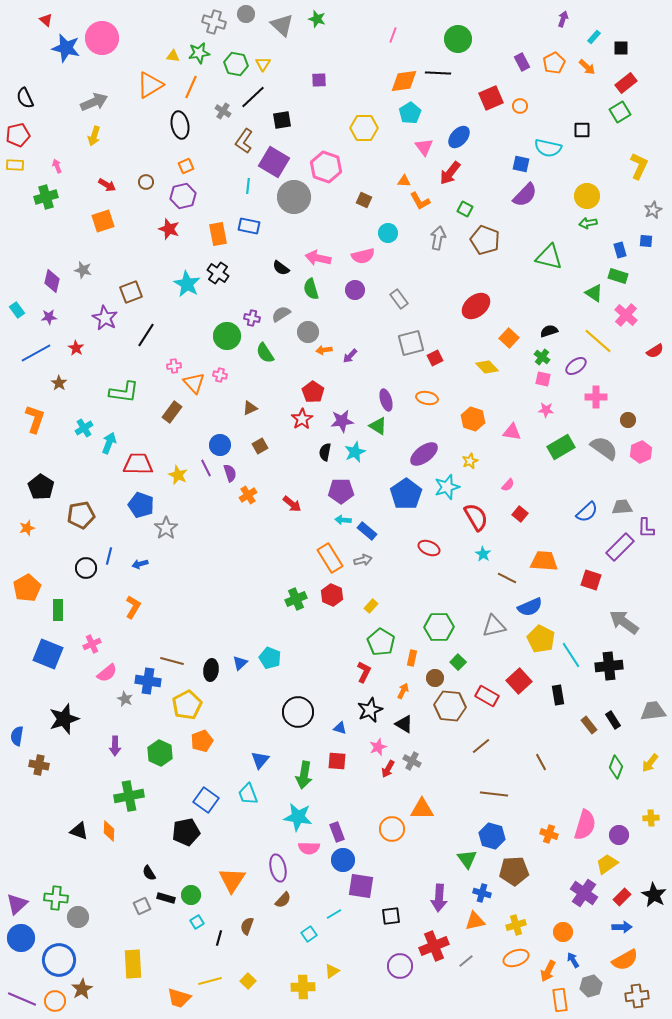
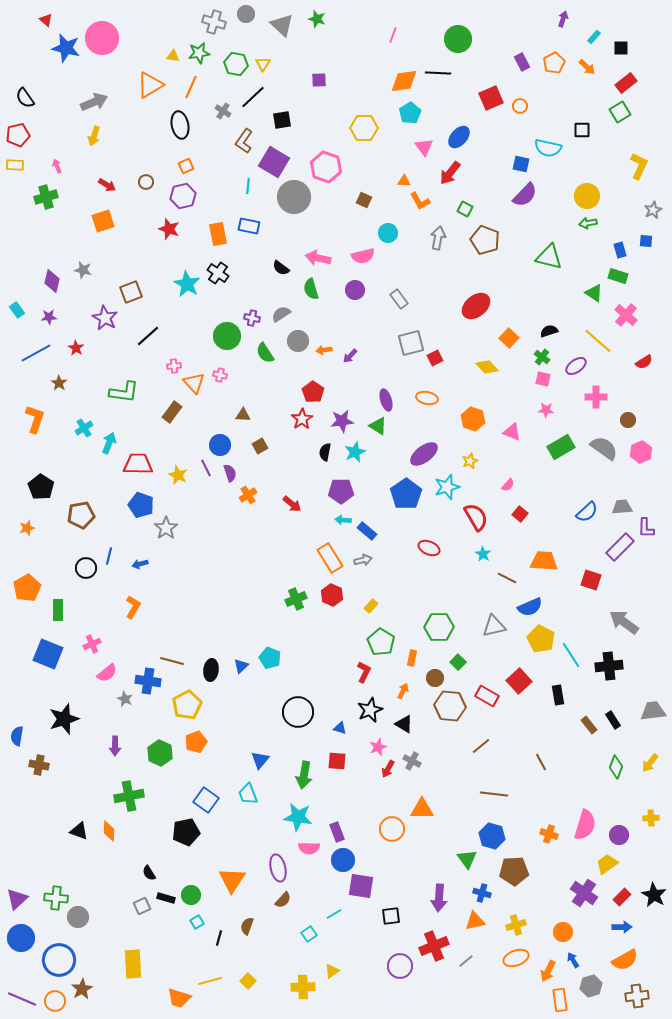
black semicircle at (25, 98): rotated 10 degrees counterclockwise
gray circle at (308, 332): moved 10 px left, 9 px down
black line at (146, 335): moved 2 px right, 1 px down; rotated 15 degrees clockwise
red semicircle at (655, 351): moved 11 px left, 11 px down
brown triangle at (250, 408): moved 7 px left, 7 px down; rotated 28 degrees clockwise
pink triangle at (512, 432): rotated 12 degrees clockwise
blue triangle at (240, 663): moved 1 px right, 3 px down
orange pentagon at (202, 741): moved 6 px left, 1 px down
purple triangle at (17, 904): moved 5 px up
